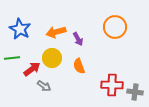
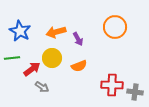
blue star: moved 2 px down
orange semicircle: rotated 91 degrees counterclockwise
gray arrow: moved 2 px left, 1 px down
